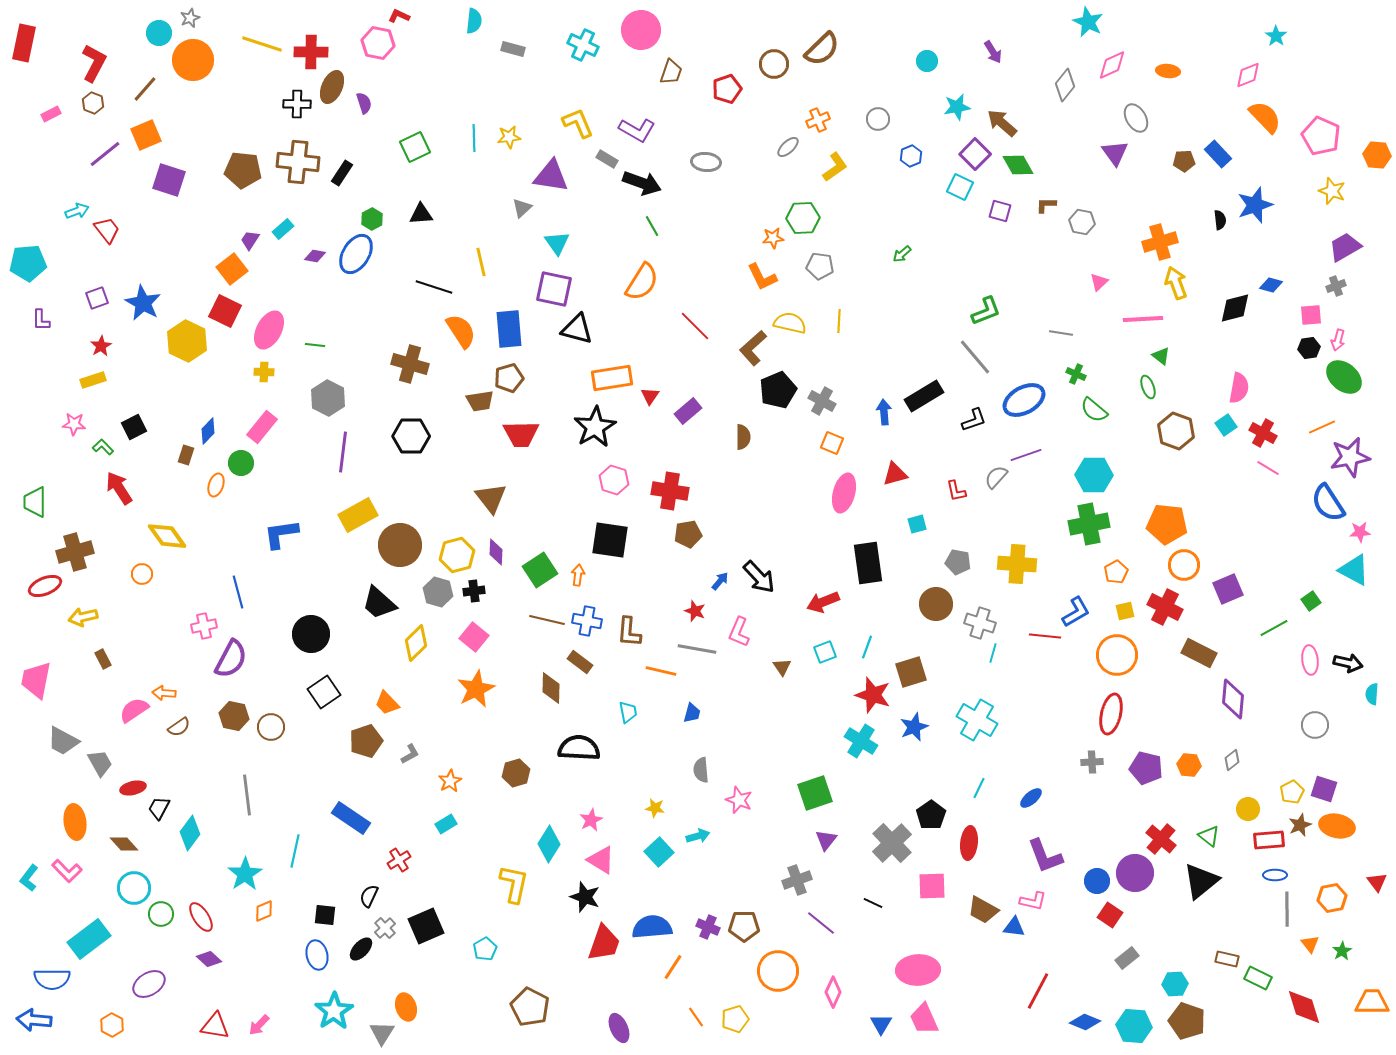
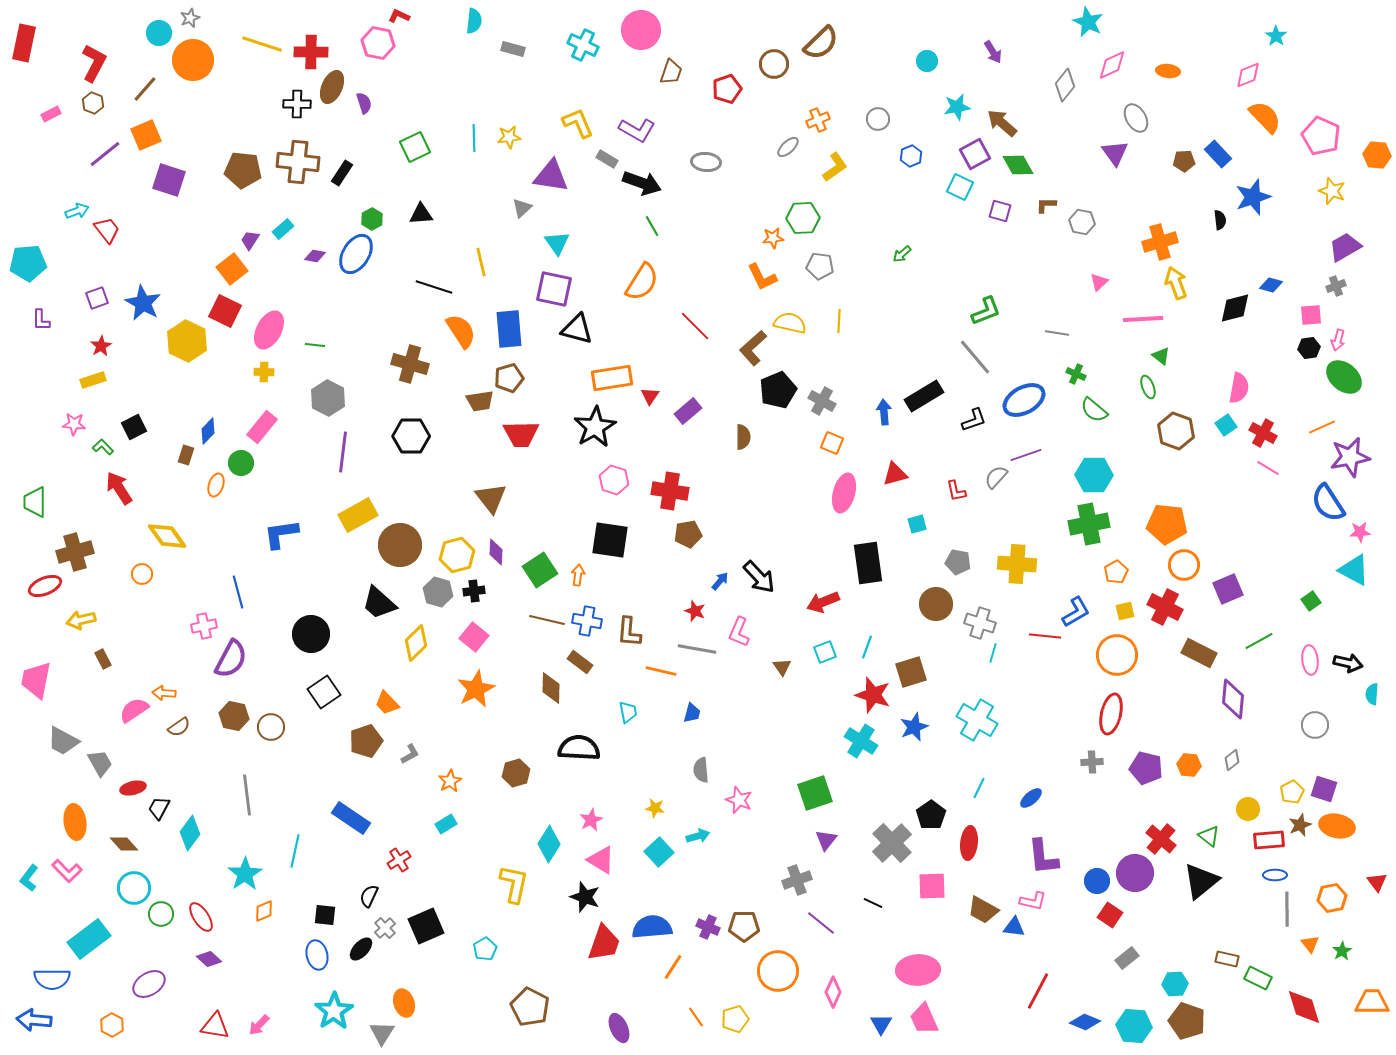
brown semicircle at (822, 49): moved 1 px left, 6 px up
purple square at (975, 154): rotated 16 degrees clockwise
blue star at (1255, 205): moved 2 px left, 8 px up
gray line at (1061, 333): moved 4 px left
yellow arrow at (83, 617): moved 2 px left, 3 px down
green line at (1274, 628): moved 15 px left, 13 px down
purple L-shape at (1045, 856): moved 2 px left, 1 px down; rotated 15 degrees clockwise
orange ellipse at (406, 1007): moved 2 px left, 4 px up
